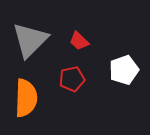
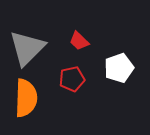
gray triangle: moved 3 px left, 8 px down
white pentagon: moved 5 px left, 2 px up
